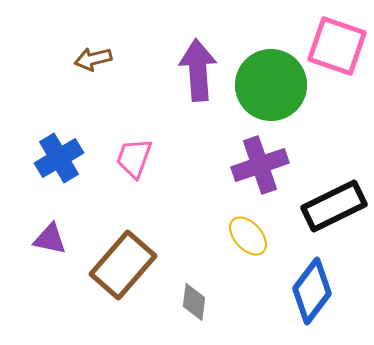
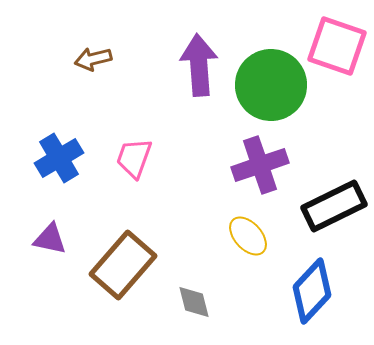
purple arrow: moved 1 px right, 5 px up
blue diamond: rotated 6 degrees clockwise
gray diamond: rotated 21 degrees counterclockwise
